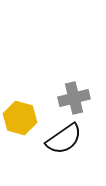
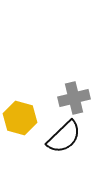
black semicircle: moved 2 px up; rotated 9 degrees counterclockwise
